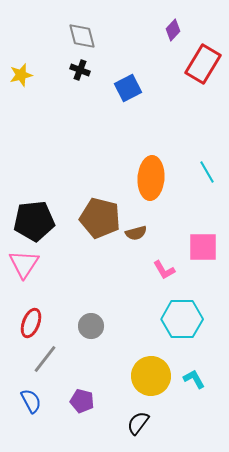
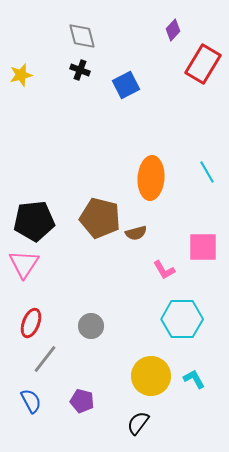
blue square: moved 2 px left, 3 px up
